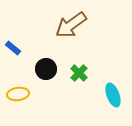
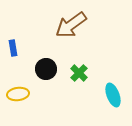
blue rectangle: rotated 42 degrees clockwise
